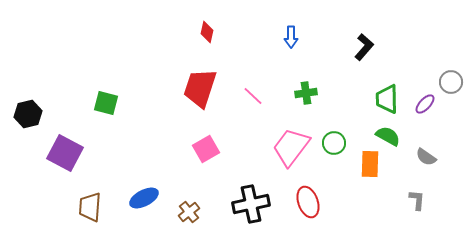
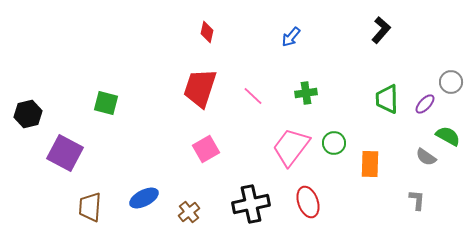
blue arrow: rotated 40 degrees clockwise
black L-shape: moved 17 px right, 17 px up
green semicircle: moved 60 px right
